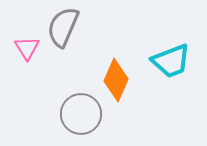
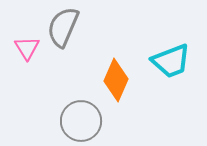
gray circle: moved 7 px down
